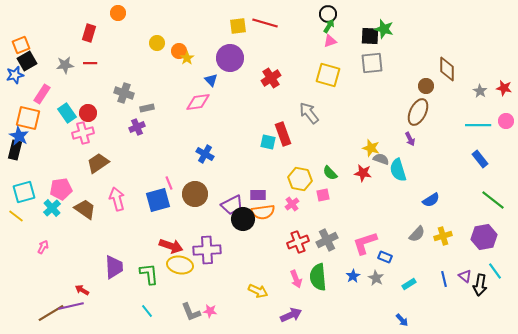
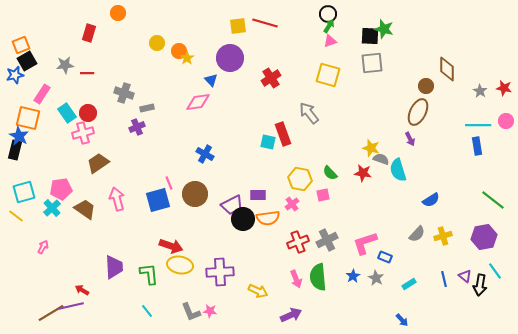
red line at (90, 63): moved 3 px left, 10 px down
blue rectangle at (480, 159): moved 3 px left, 13 px up; rotated 30 degrees clockwise
orange semicircle at (263, 212): moved 5 px right, 6 px down
purple cross at (207, 250): moved 13 px right, 22 px down
